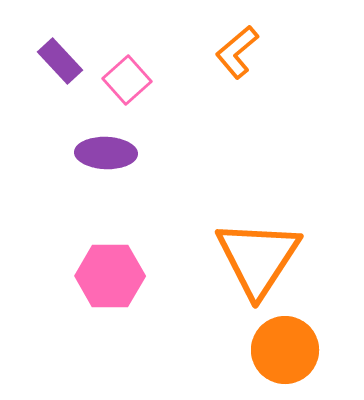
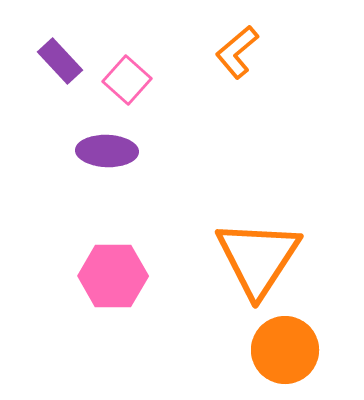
pink square: rotated 6 degrees counterclockwise
purple ellipse: moved 1 px right, 2 px up
pink hexagon: moved 3 px right
